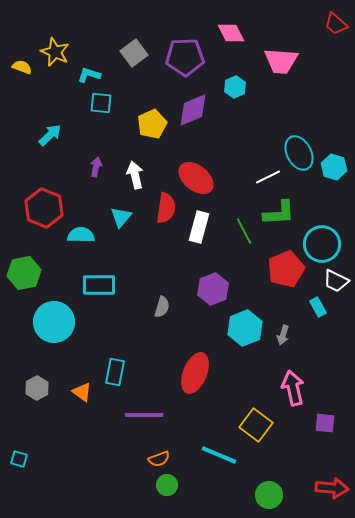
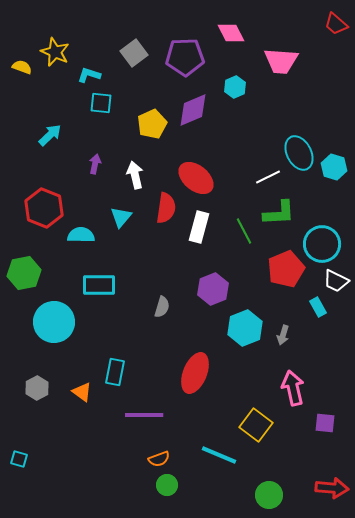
purple arrow at (96, 167): moved 1 px left, 3 px up
